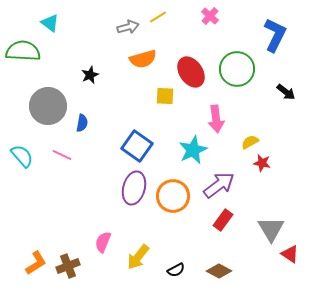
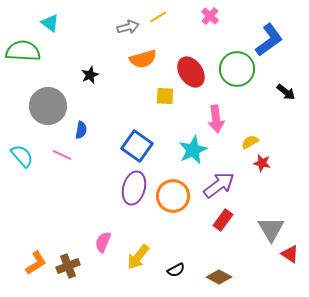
blue L-shape: moved 6 px left, 5 px down; rotated 28 degrees clockwise
blue semicircle: moved 1 px left, 7 px down
brown diamond: moved 6 px down
